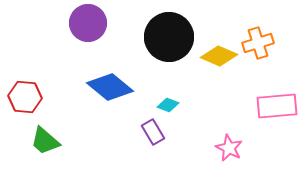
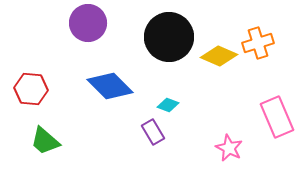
blue diamond: moved 1 px up; rotated 6 degrees clockwise
red hexagon: moved 6 px right, 8 px up
pink rectangle: moved 11 px down; rotated 72 degrees clockwise
